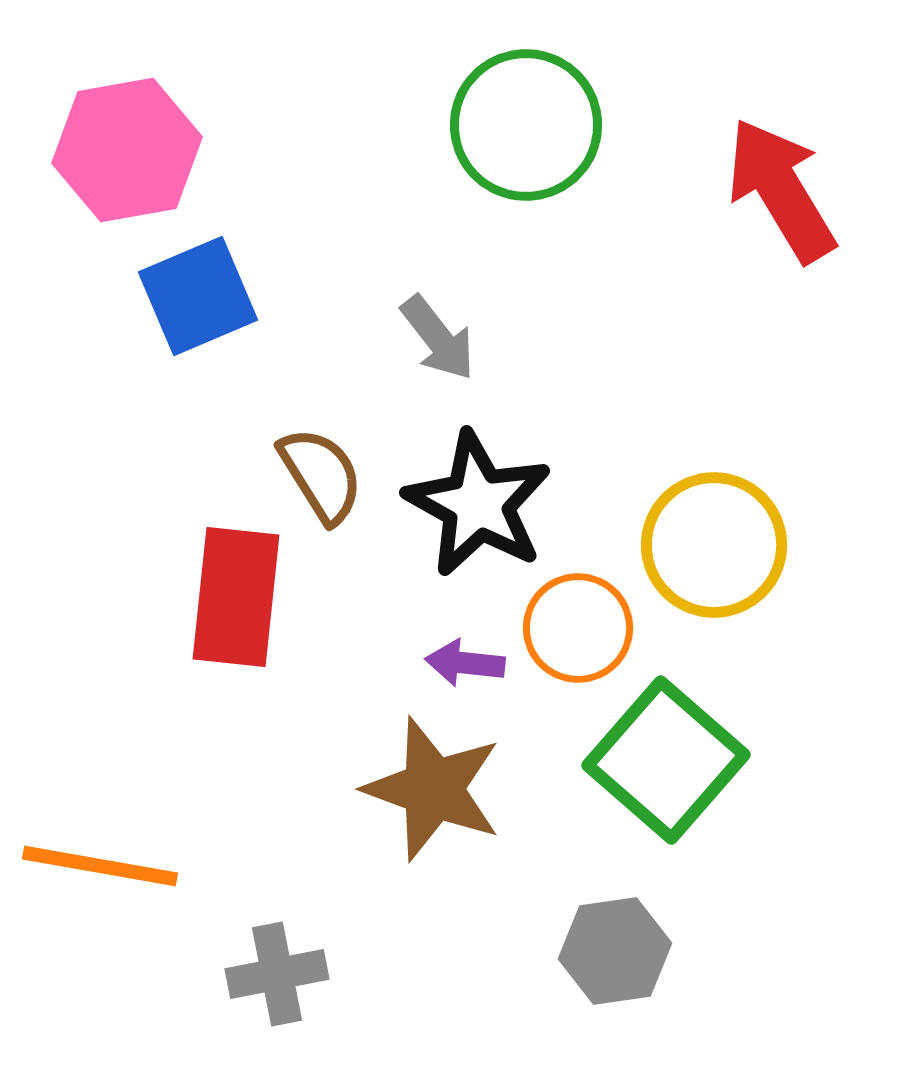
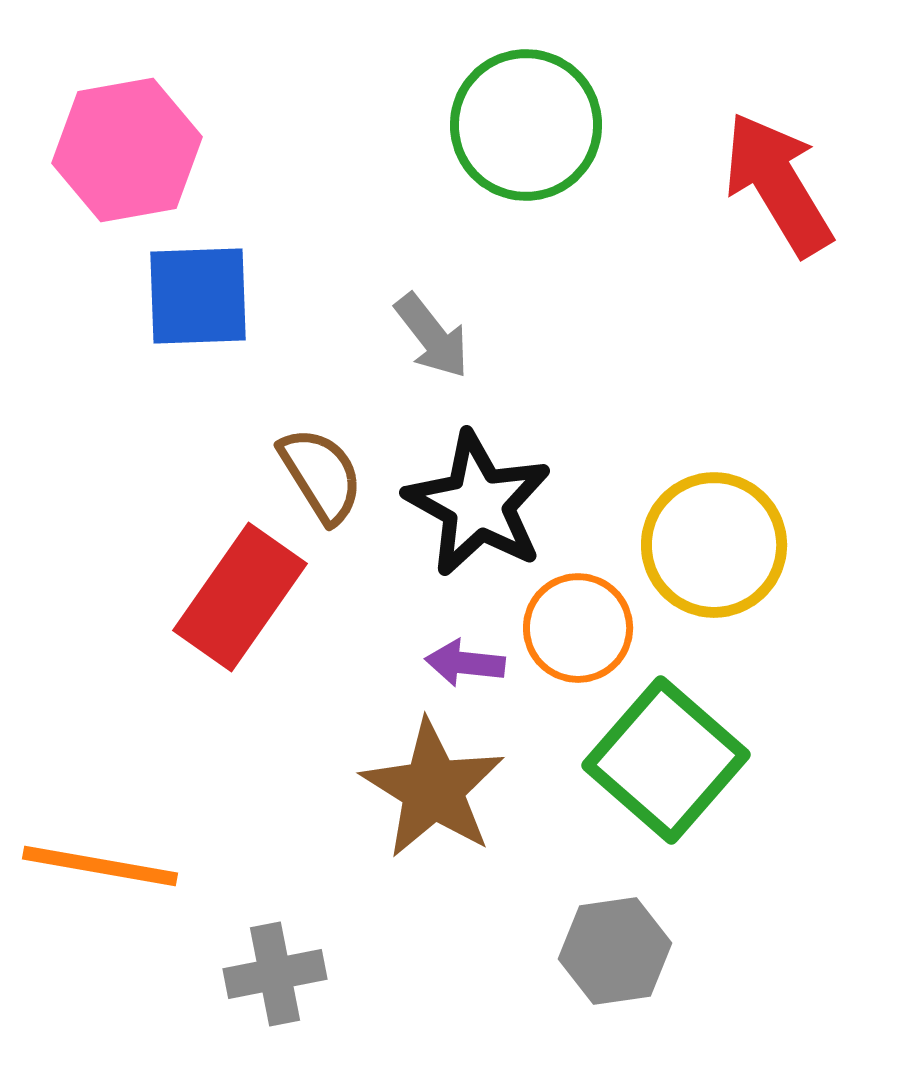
red arrow: moved 3 px left, 6 px up
blue square: rotated 21 degrees clockwise
gray arrow: moved 6 px left, 2 px up
red rectangle: moved 4 px right; rotated 29 degrees clockwise
brown star: rotated 12 degrees clockwise
gray cross: moved 2 px left
